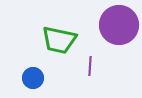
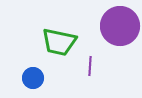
purple circle: moved 1 px right, 1 px down
green trapezoid: moved 2 px down
